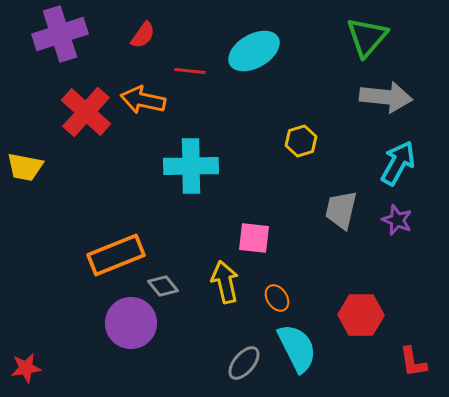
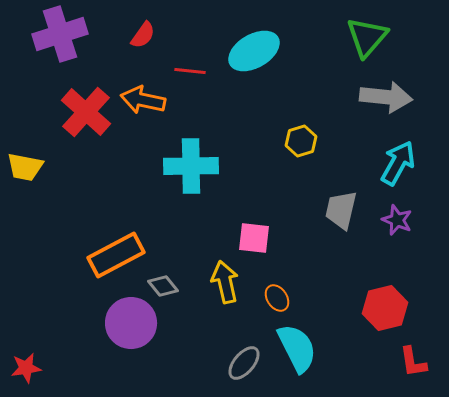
orange rectangle: rotated 6 degrees counterclockwise
red hexagon: moved 24 px right, 7 px up; rotated 15 degrees counterclockwise
